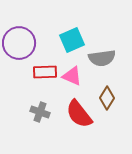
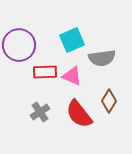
purple circle: moved 2 px down
brown diamond: moved 2 px right, 3 px down
gray cross: rotated 36 degrees clockwise
